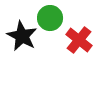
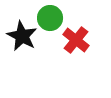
red cross: moved 3 px left
